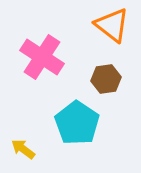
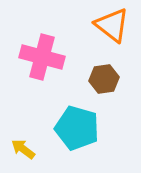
pink cross: rotated 18 degrees counterclockwise
brown hexagon: moved 2 px left
cyan pentagon: moved 5 px down; rotated 18 degrees counterclockwise
